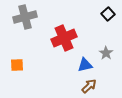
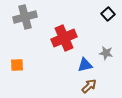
gray star: rotated 24 degrees counterclockwise
